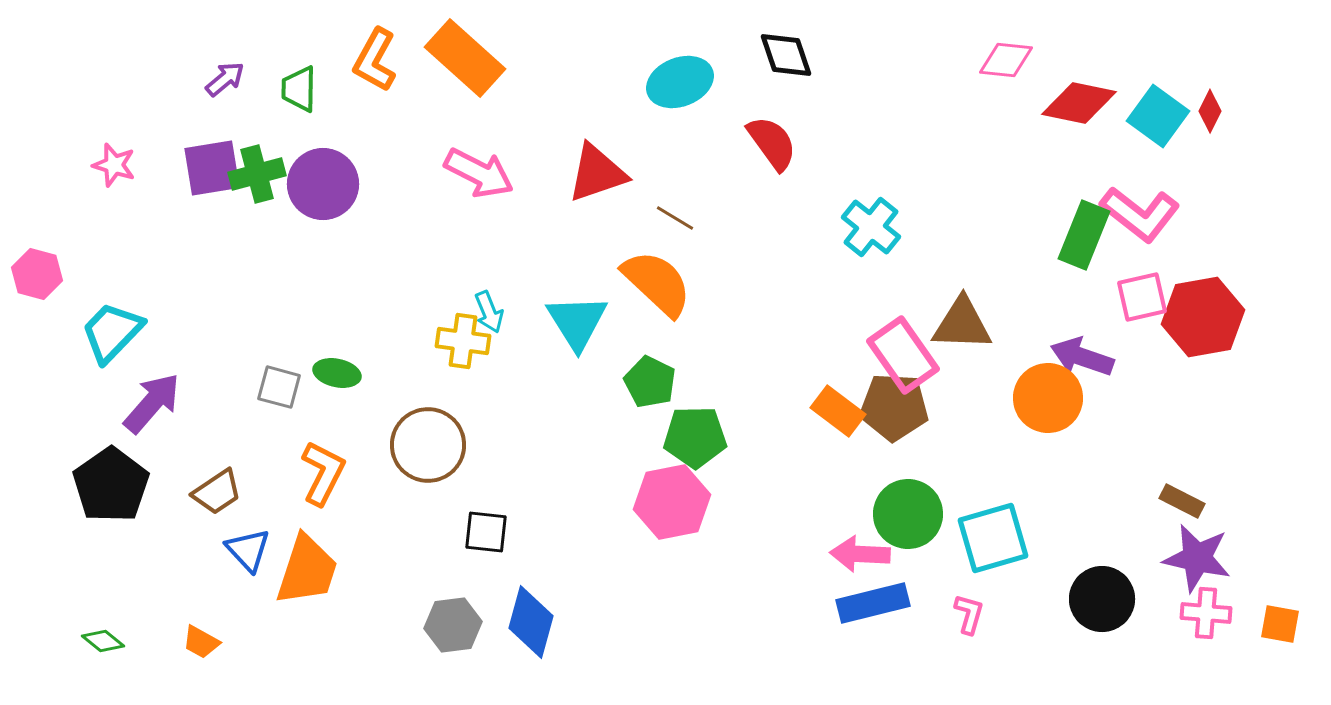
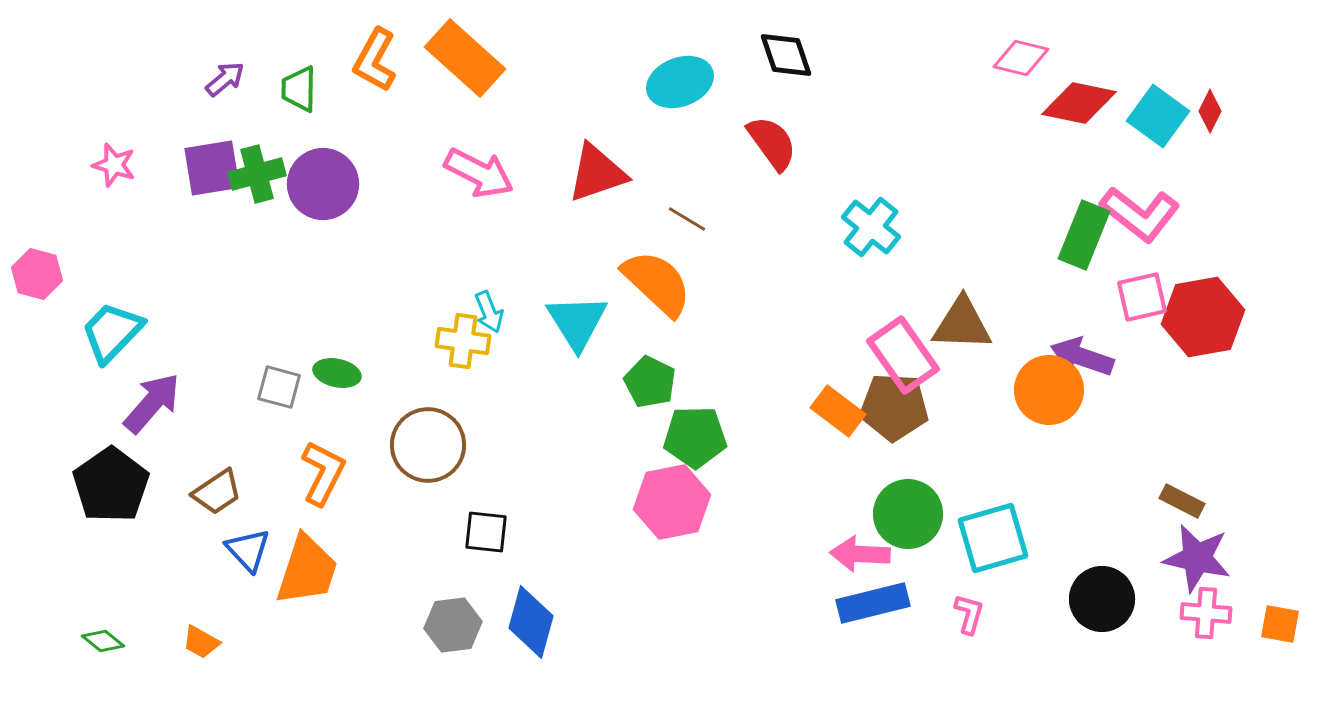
pink diamond at (1006, 60): moved 15 px right, 2 px up; rotated 8 degrees clockwise
brown line at (675, 218): moved 12 px right, 1 px down
orange circle at (1048, 398): moved 1 px right, 8 px up
